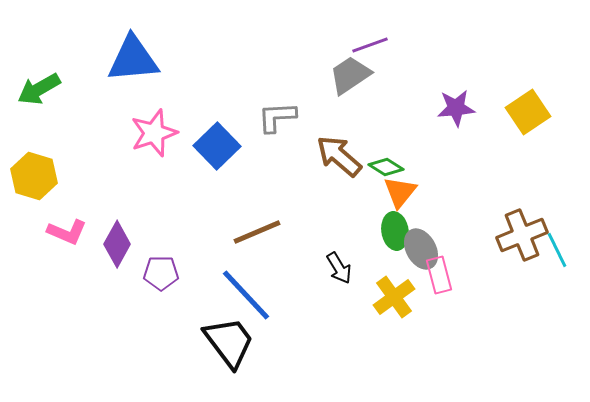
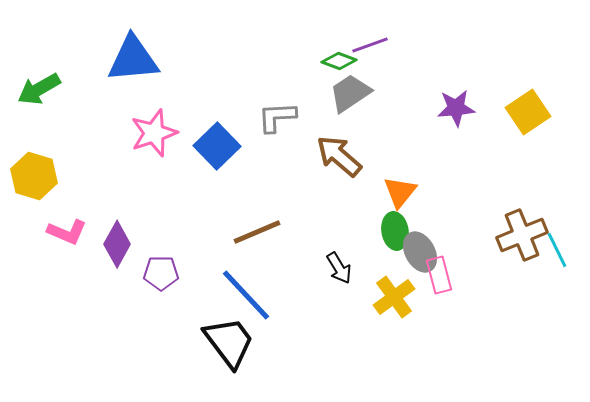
gray trapezoid: moved 18 px down
green diamond: moved 47 px left, 106 px up; rotated 12 degrees counterclockwise
gray ellipse: moved 1 px left, 3 px down
